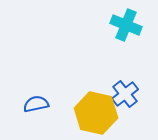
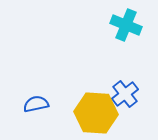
yellow hexagon: rotated 9 degrees counterclockwise
